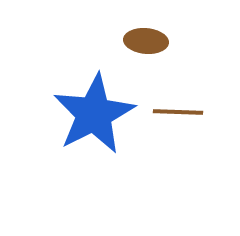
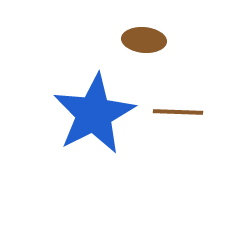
brown ellipse: moved 2 px left, 1 px up
